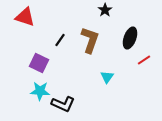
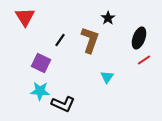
black star: moved 3 px right, 8 px down
red triangle: rotated 40 degrees clockwise
black ellipse: moved 9 px right
purple square: moved 2 px right
